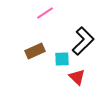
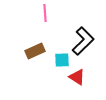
pink line: rotated 60 degrees counterclockwise
cyan square: moved 1 px down
red triangle: rotated 12 degrees counterclockwise
